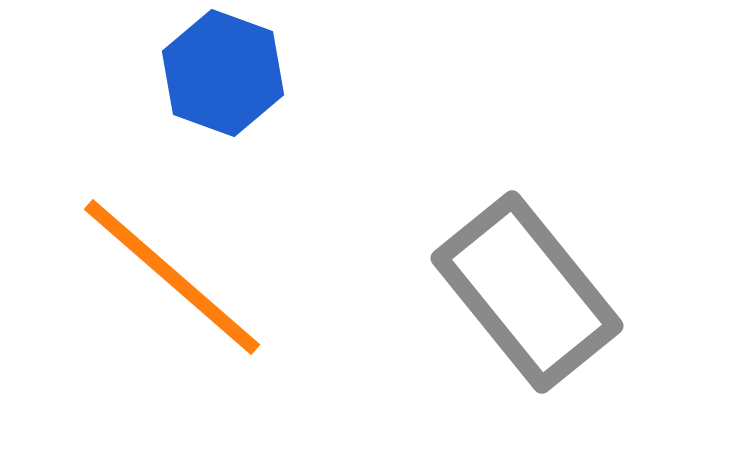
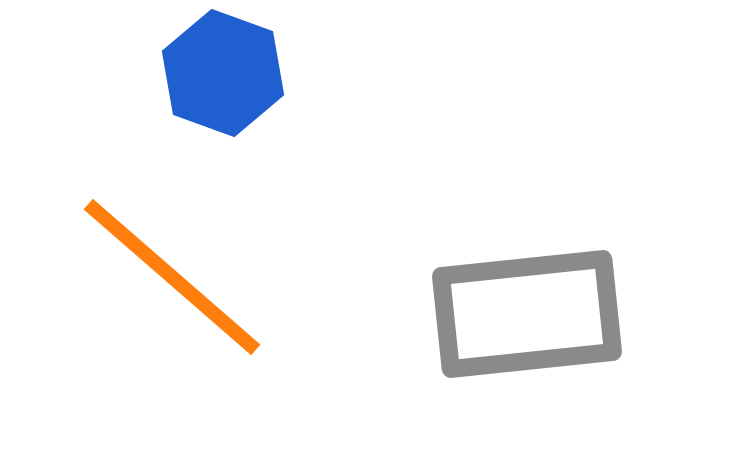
gray rectangle: moved 22 px down; rotated 57 degrees counterclockwise
